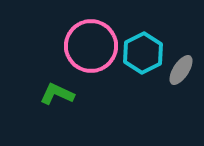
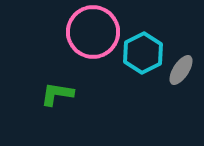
pink circle: moved 2 px right, 14 px up
green L-shape: rotated 16 degrees counterclockwise
